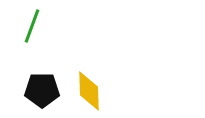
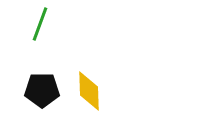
green line: moved 8 px right, 2 px up
